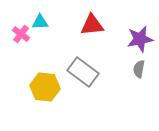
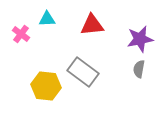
cyan triangle: moved 7 px right, 3 px up
yellow hexagon: moved 1 px right, 1 px up
